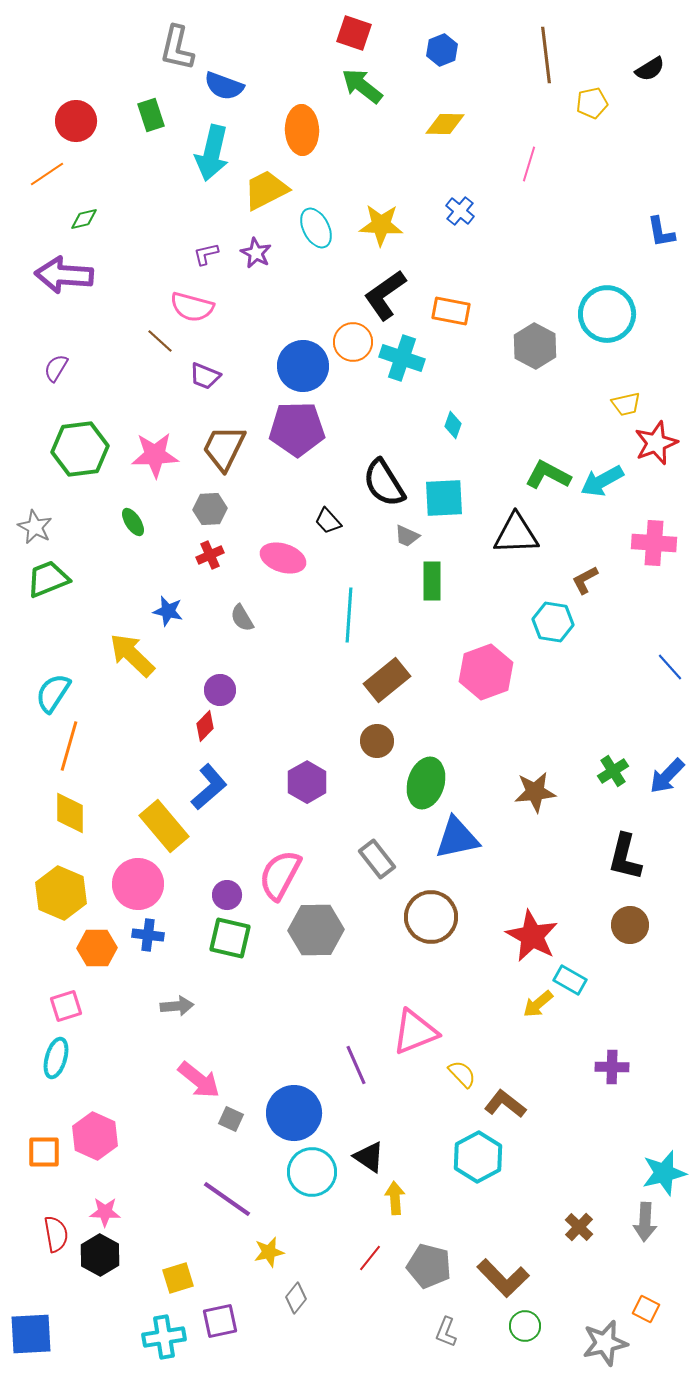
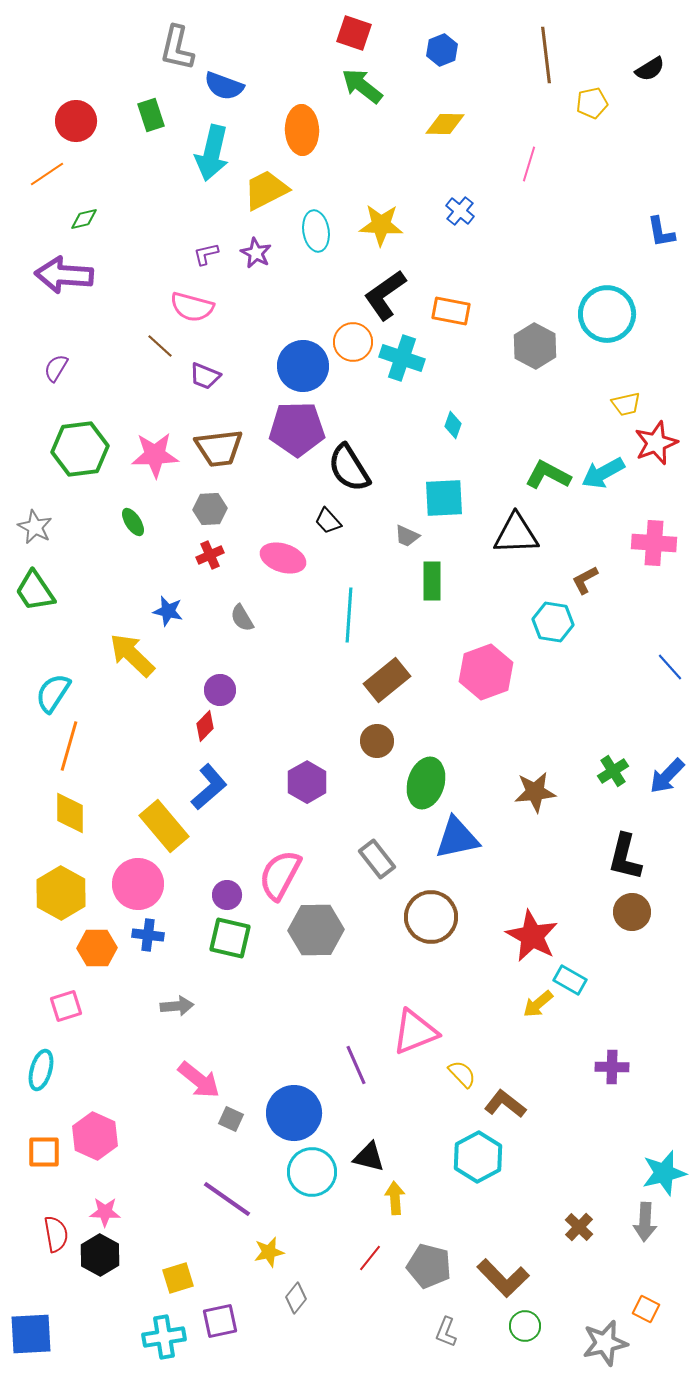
cyan ellipse at (316, 228): moved 3 px down; rotated 18 degrees clockwise
brown line at (160, 341): moved 5 px down
brown trapezoid at (224, 448): moved 5 px left; rotated 123 degrees counterclockwise
cyan arrow at (602, 481): moved 1 px right, 8 px up
black semicircle at (384, 483): moved 35 px left, 15 px up
green trapezoid at (48, 579): moved 13 px left, 12 px down; rotated 102 degrees counterclockwise
yellow hexagon at (61, 893): rotated 6 degrees clockwise
brown circle at (630, 925): moved 2 px right, 13 px up
cyan ellipse at (56, 1058): moved 15 px left, 12 px down
black triangle at (369, 1157): rotated 20 degrees counterclockwise
